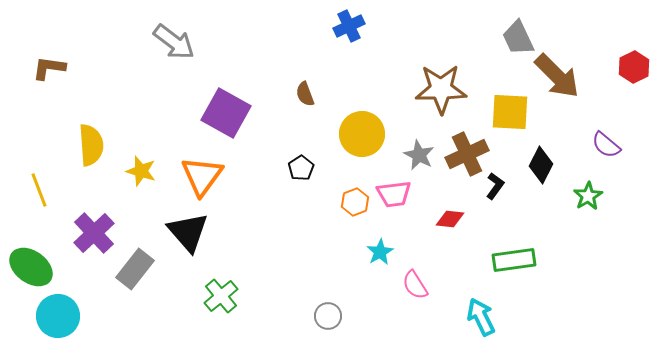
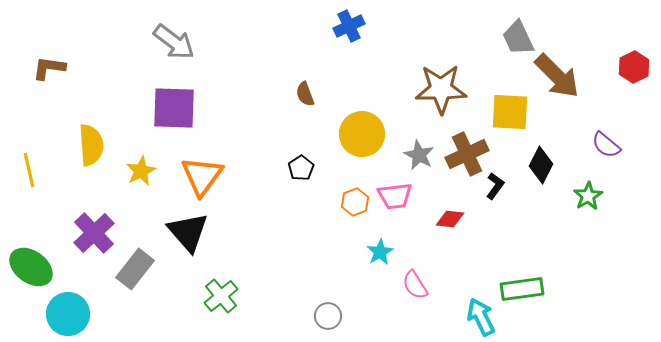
purple square: moved 52 px left, 5 px up; rotated 27 degrees counterclockwise
yellow star: rotated 28 degrees clockwise
yellow line: moved 10 px left, 20 px up; rotated 8 degrees clockwise
pink trapezoid: moved 1 px right, 2 px down
green rectangle: moved 8 px right, 29 px down
cyan circle: moved 10 px right, 2 px up
